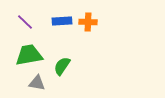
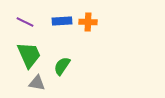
purple line: rotated 18 degrees counterclockwise
green trapezoid: rotated 76 degrees clockwise
